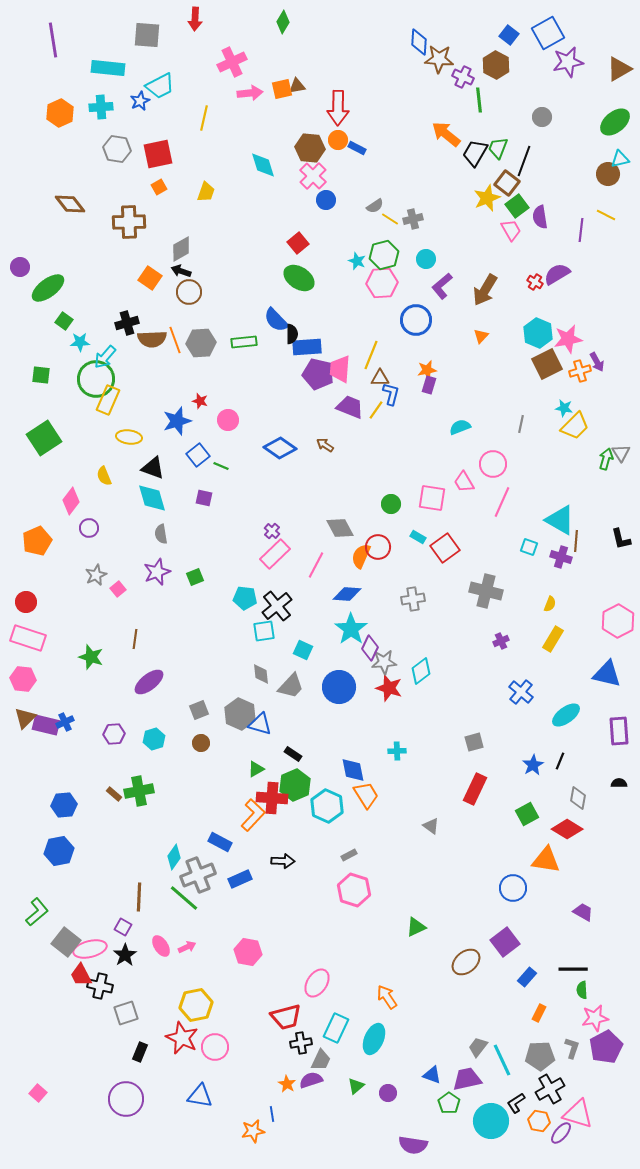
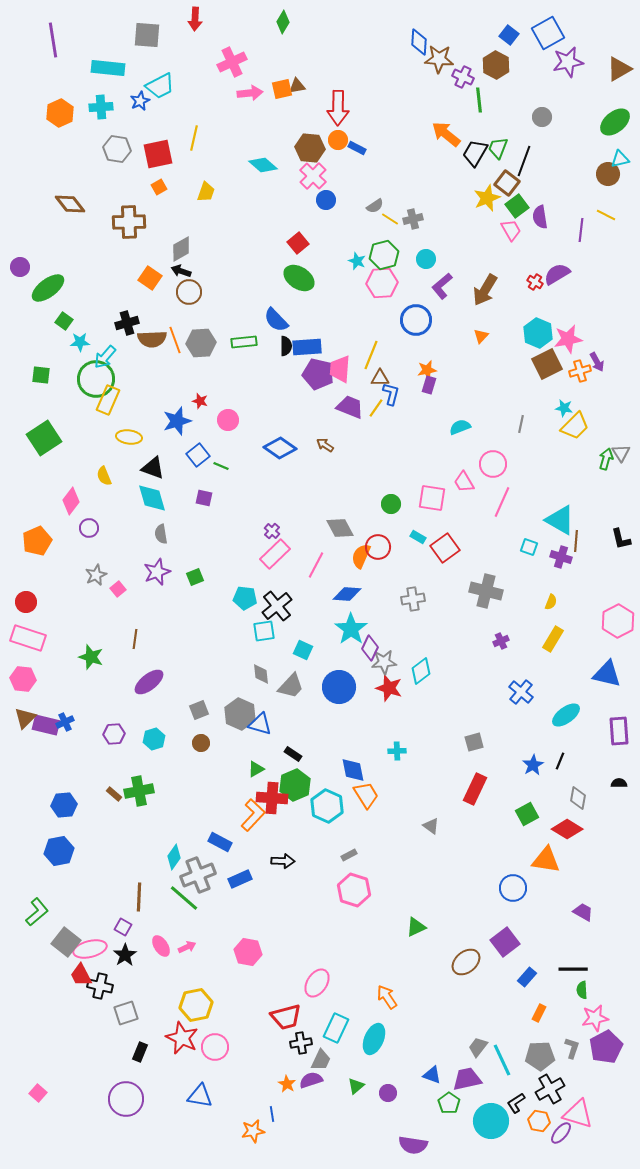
yellow line at (204, 118): moved 10 px left, 20 px down
cyan diamond at (263, 165): rotated 32 degrees counterclockwise
black semicircle at (292, 334): moved 6 px left, 12 px down
yellow line at (376, 410): moved 2 px up
yellow semicircle at (550, 604): moved 1 px right, 2 px up
